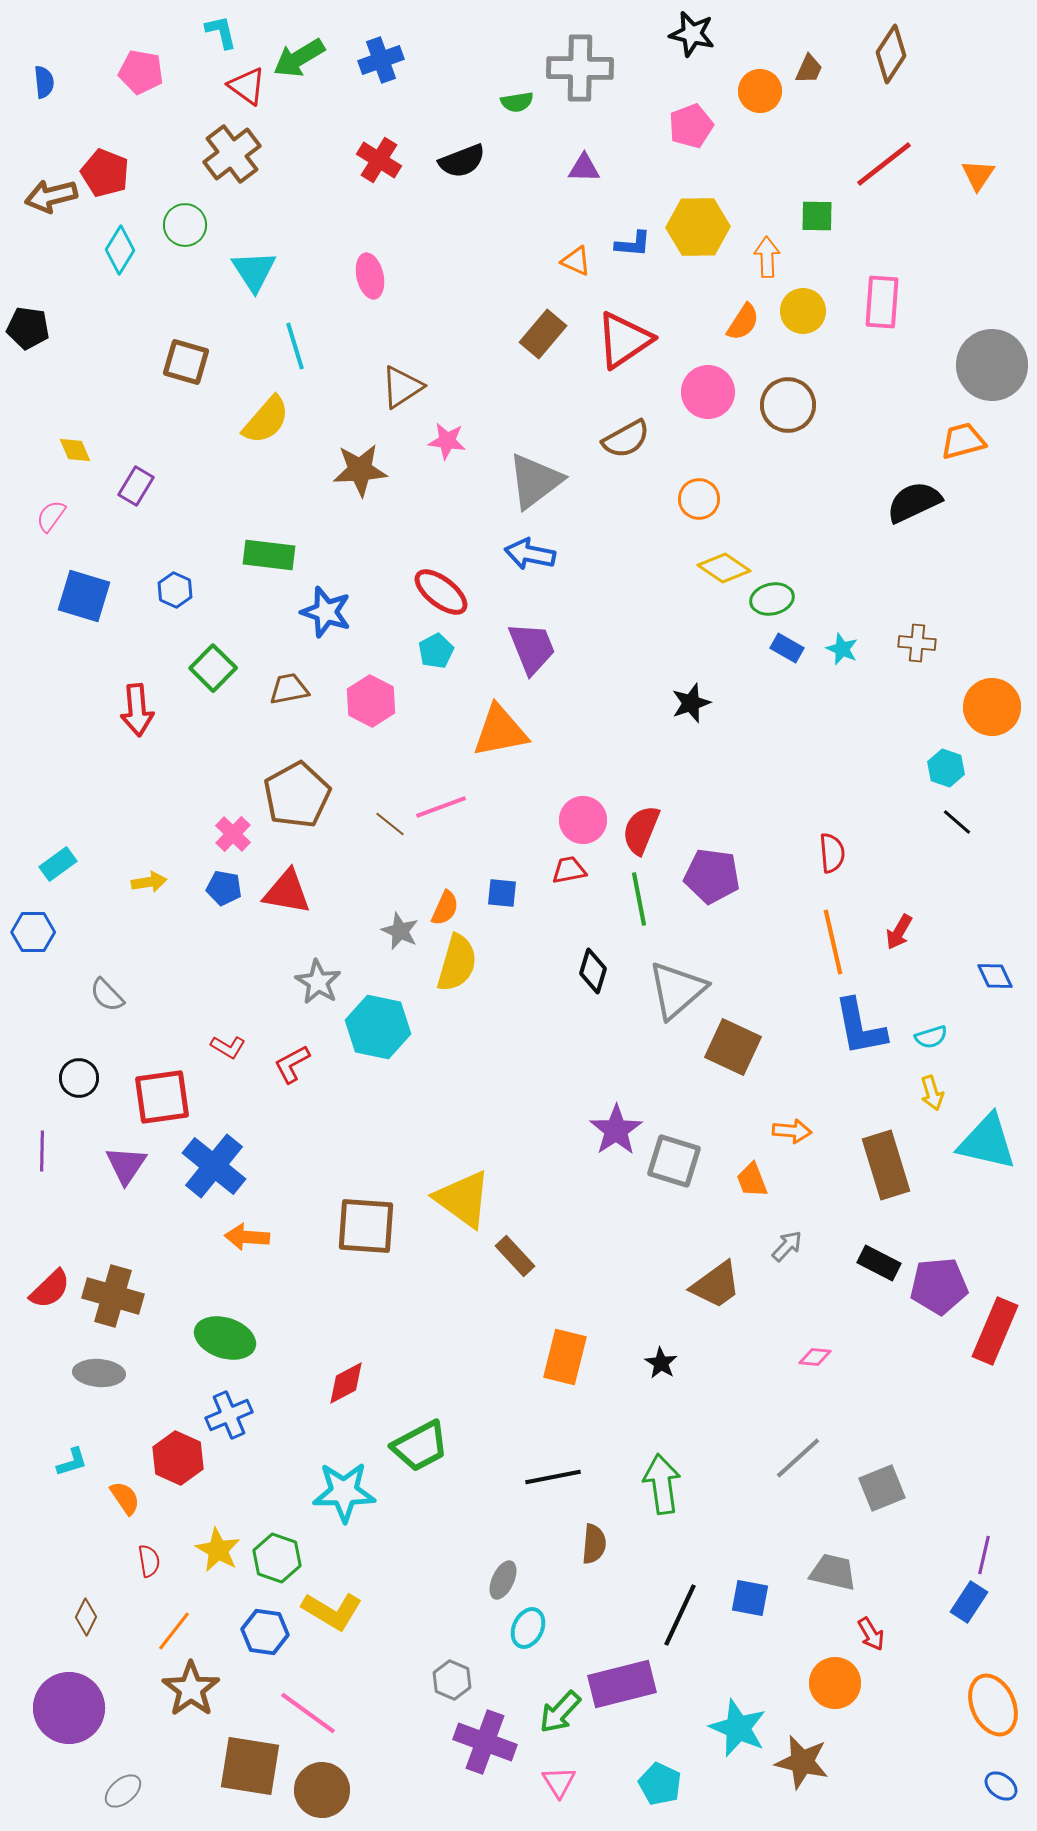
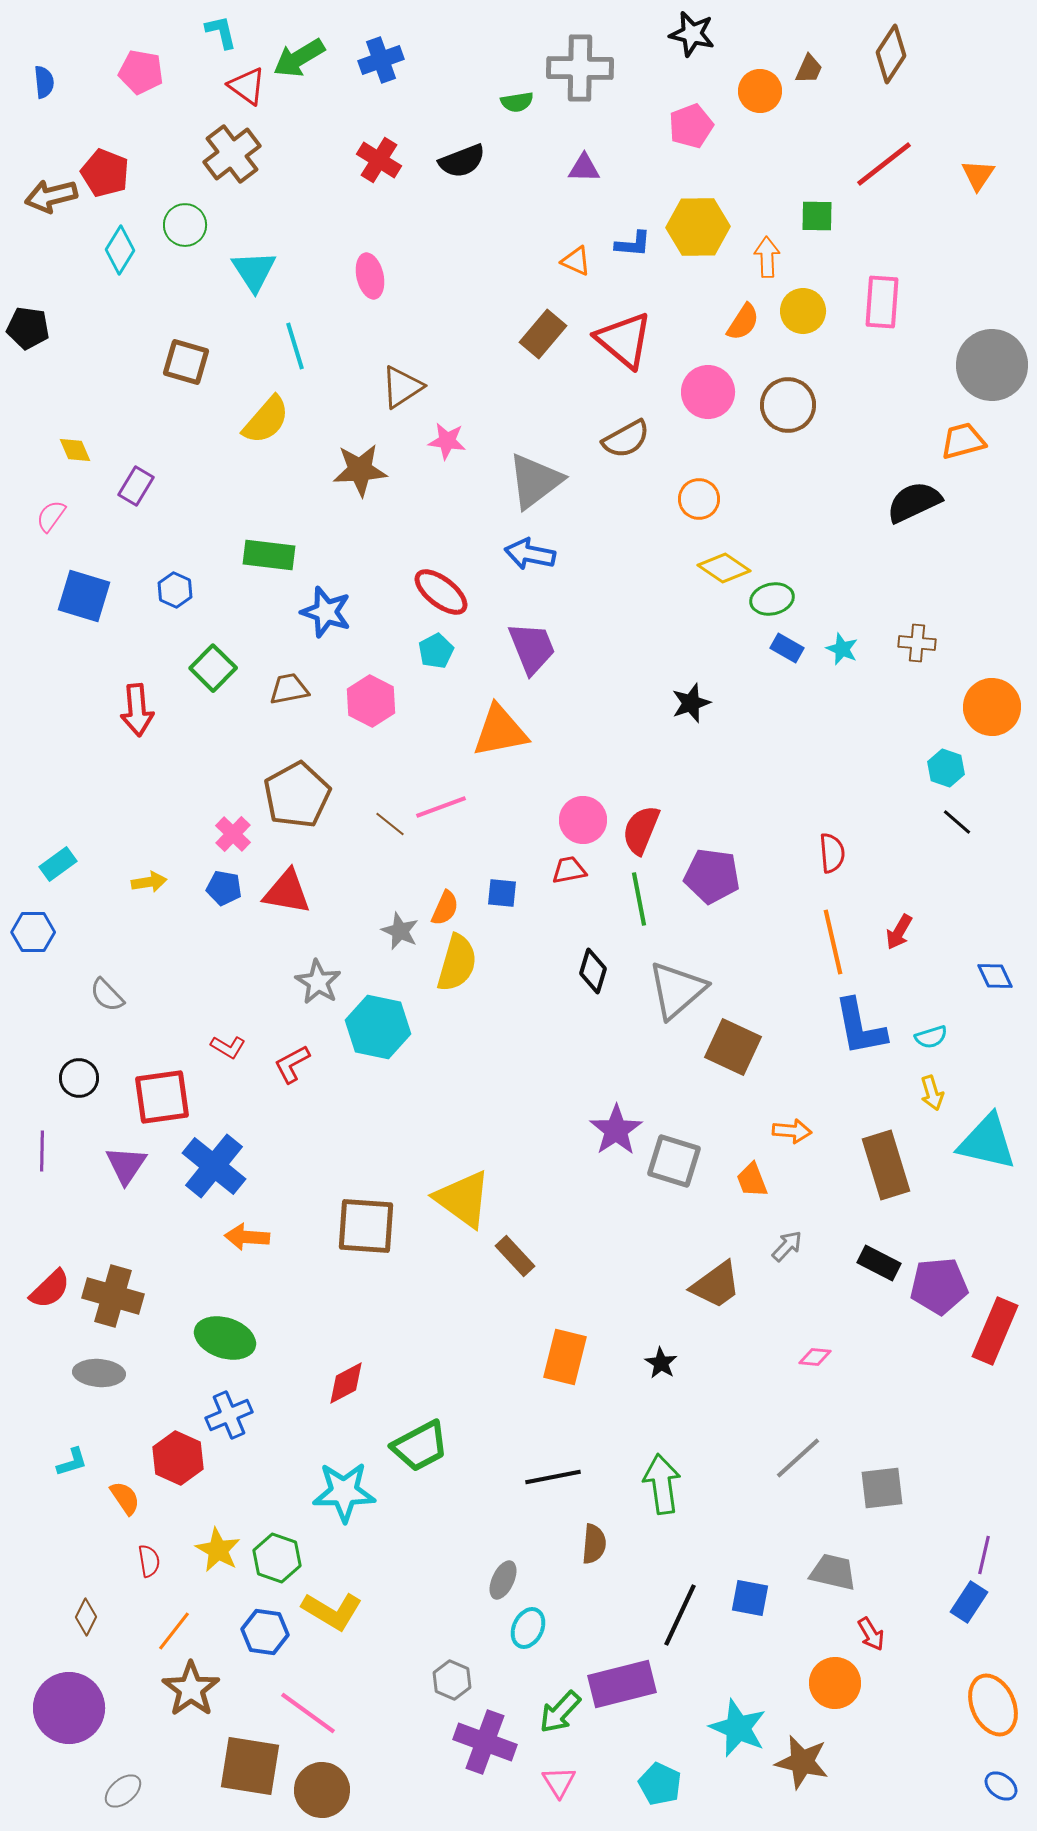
red triangle at (624, 340): rotated 46 degrees counterclockwise
gray square at (882, 1488): rotated 15 degrees clockwise
